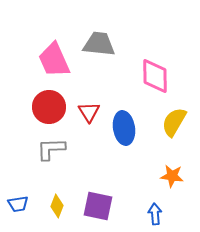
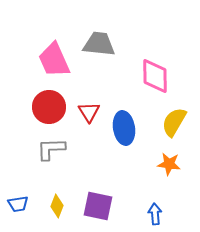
orange star: moved 3 px left, 12 px up
